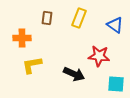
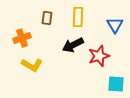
yellow rectangle: moved 1 px left, 1 px up; rotated 18 degrees counterclockwise
blue triangle: rotated 24 degrees clockwise
orange cross: rotated 18 degrees counterclockwise
red star: rotated 25 degrees counterclockwise
yellow L-shape: rotated 140 degrees counterclockwise
black arrow: moved 1 px left, 29 px up; rotated 130 degrees clockwise
